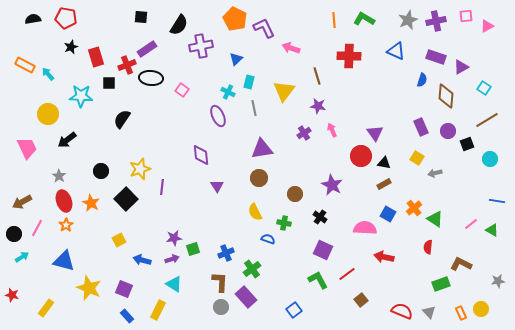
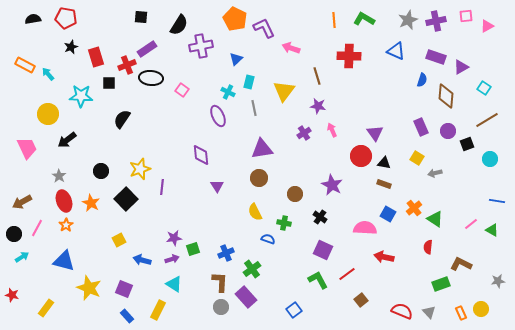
brown rectangle at (384, 184): rotated 48 degrees clockwise
